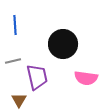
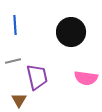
black circle: moved 8 px right, 12 px up
